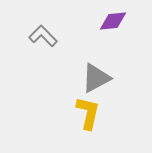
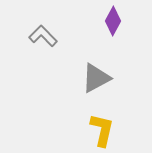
purple diamond: rotated 56 degrees counterclockwise
yellow L-shape: moved 14 px right, 17 px down
